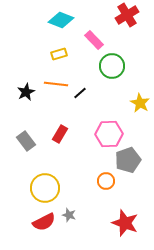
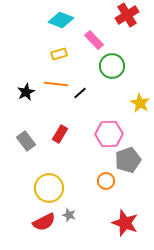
yellow circle: moved 4 px right
